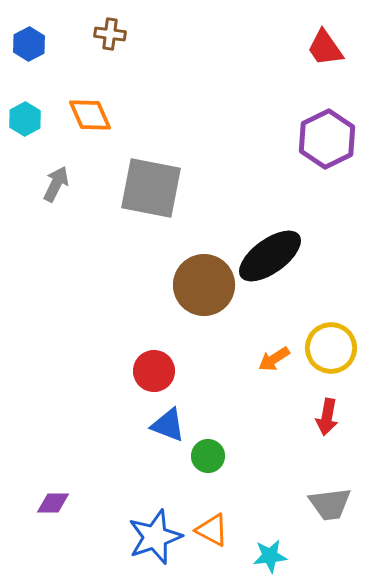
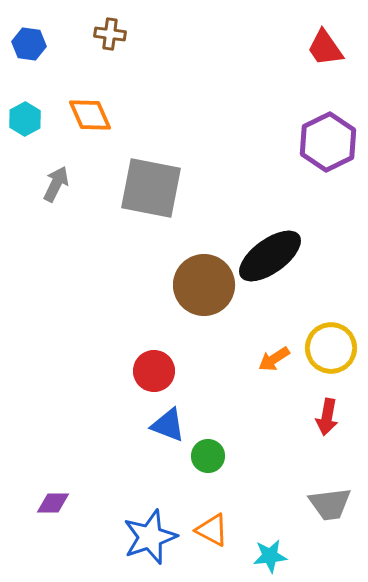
blue hexagon: rotated 24 degrees counterclockwise
purple hexagon: moved 1 px right, 3 px down
blue star: moved 5 px left
